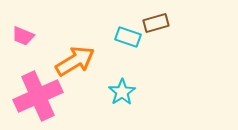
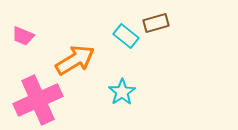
cyan rectangle: moved 2 px left, 1 px up; rotated 20 degrees clockwise
orange arrow: moved 1 px up
pink cross: moved 4 px down
